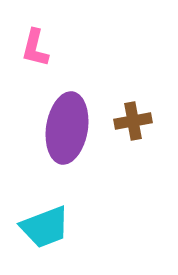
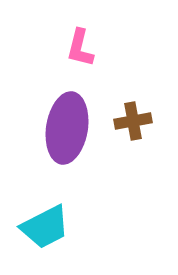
pink L-shape: moved 45 px right
cyan trapezoid: rotated 6 degrees counterclockwise
